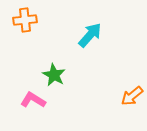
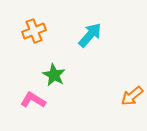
orange cross: moved 9 px right, 11 px down; rotated 15 degrees counterclockwise
